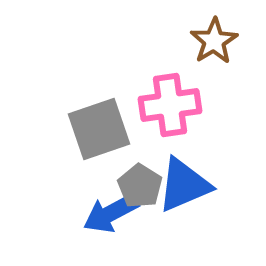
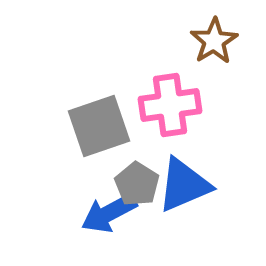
gray square: moved 3 px up
gray pentagon: moved 3 px left, 2 px up
blue arrow: moved 2 px left
